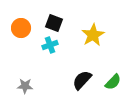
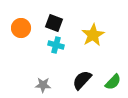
cyan cross: moved 6 px right; rotated 35 degrees clockwise
gray star: moved 18 px right, 1 px up
